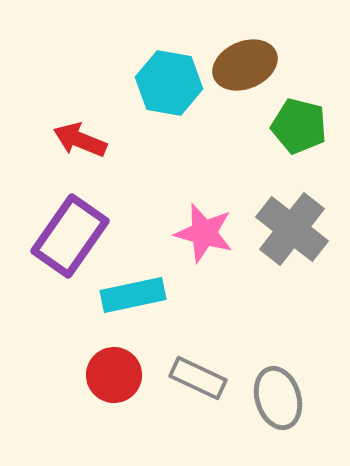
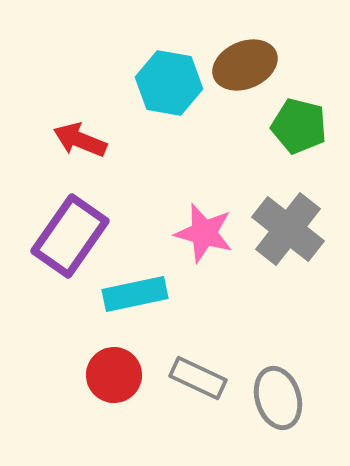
gray cross: moved 4 px left
cyan rectangle: moved 2 px right, 1 px up
